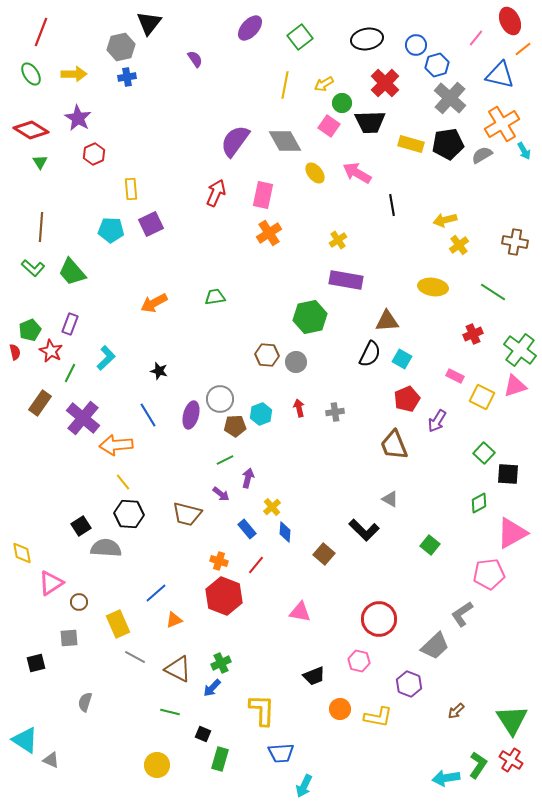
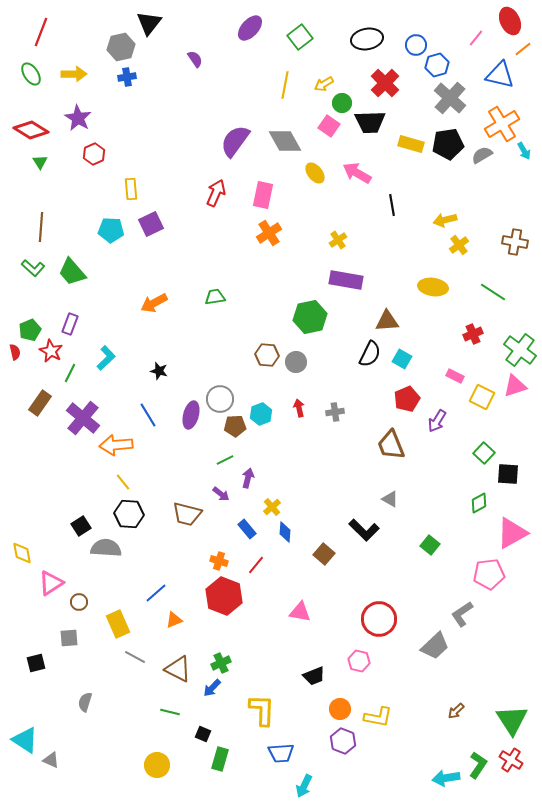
brown trapezoid at (394, 445): moved 3 px left
purple hexagon at (409, 684): moved 66 px left, 57 px down
